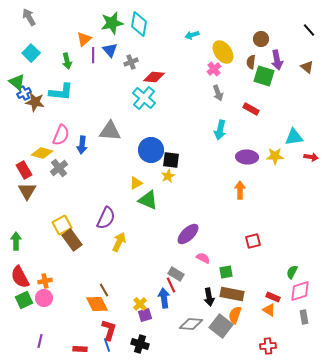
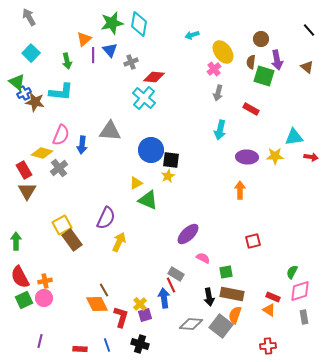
gray arrow at (218, 93): rotated 35 degrees clockwise
red L-shape at (109, 330): moved 12 px right, 13 px up
